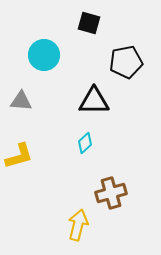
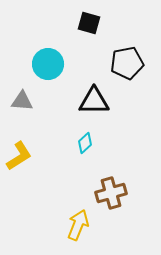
cyan circle: moved 4 px right, 9 px down
black pentagon: moved 1 px right, 1 px down
gray triangle: moved 1 px right
yellow L-shape: rotated 16 degrees counterclockwise
yellow arrow: rotated 8 degrees clockwise
